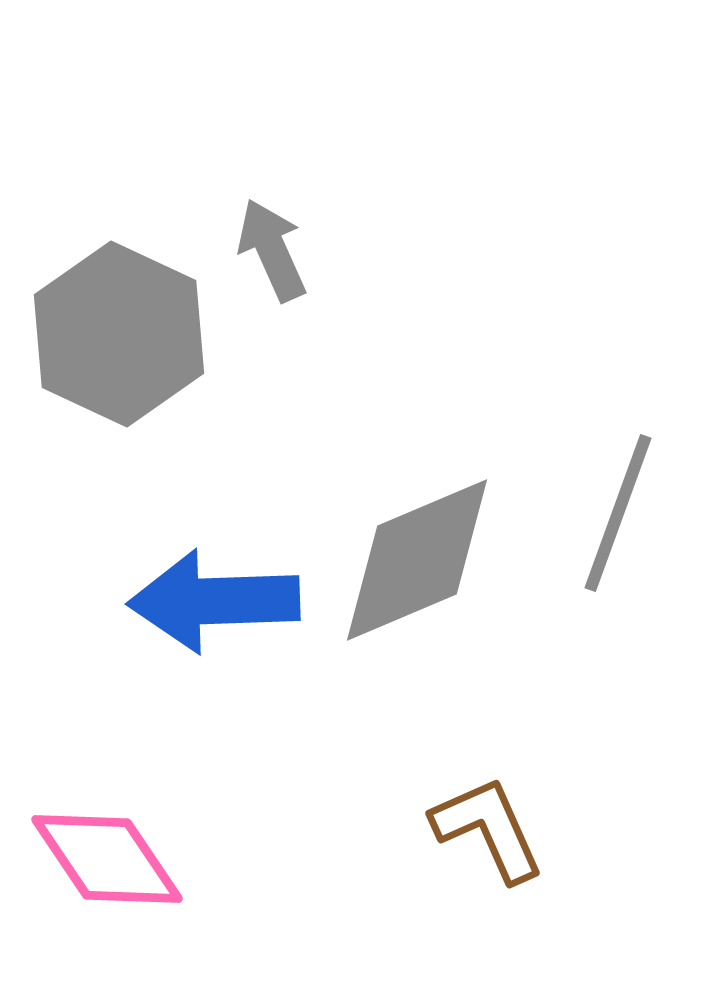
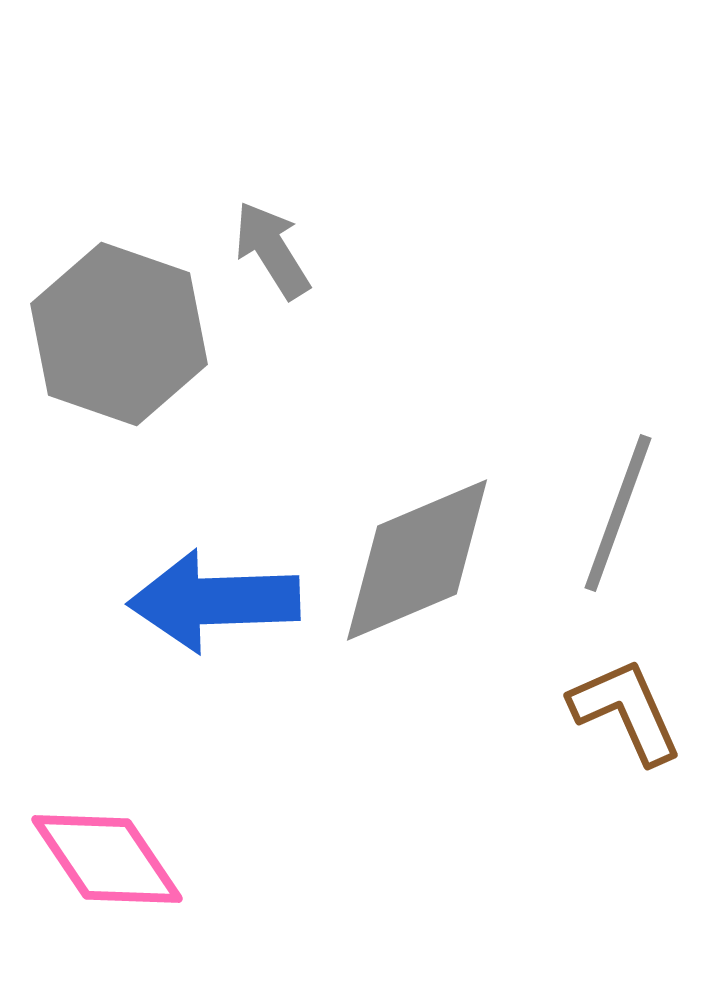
gray arrow: rotated 8 degrees counterclockwise
gray hexagon: rotated 6 degrees counterclockwise
brown L-shape: moved 138 px right, 118 px up
